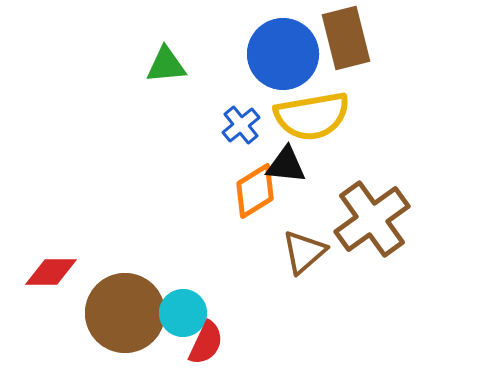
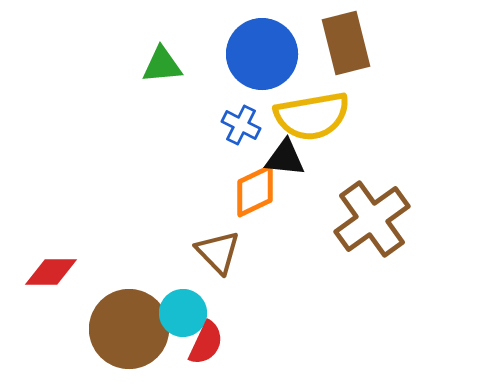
brown rectangle: moved 5 px down
blue circle: moved 21 px left
green triangle: moved 4 px left
blue cross: rotated 24 degrees counterclockwise
black triangle: moved 1 px left, 7 px up
orange diamond: rotated 6 degrees clockwise
brown triangle: moved 86 px left; rotated 33 degrees counterclockwise
brown circle: moved 4 px right, 16 px down
